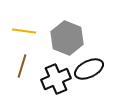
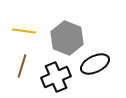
black ellipse: moved 6 px right, 5 px up
black cross: moved 2 px up
